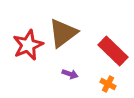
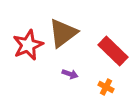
orange cross: moved 2 px left, 3 px down
